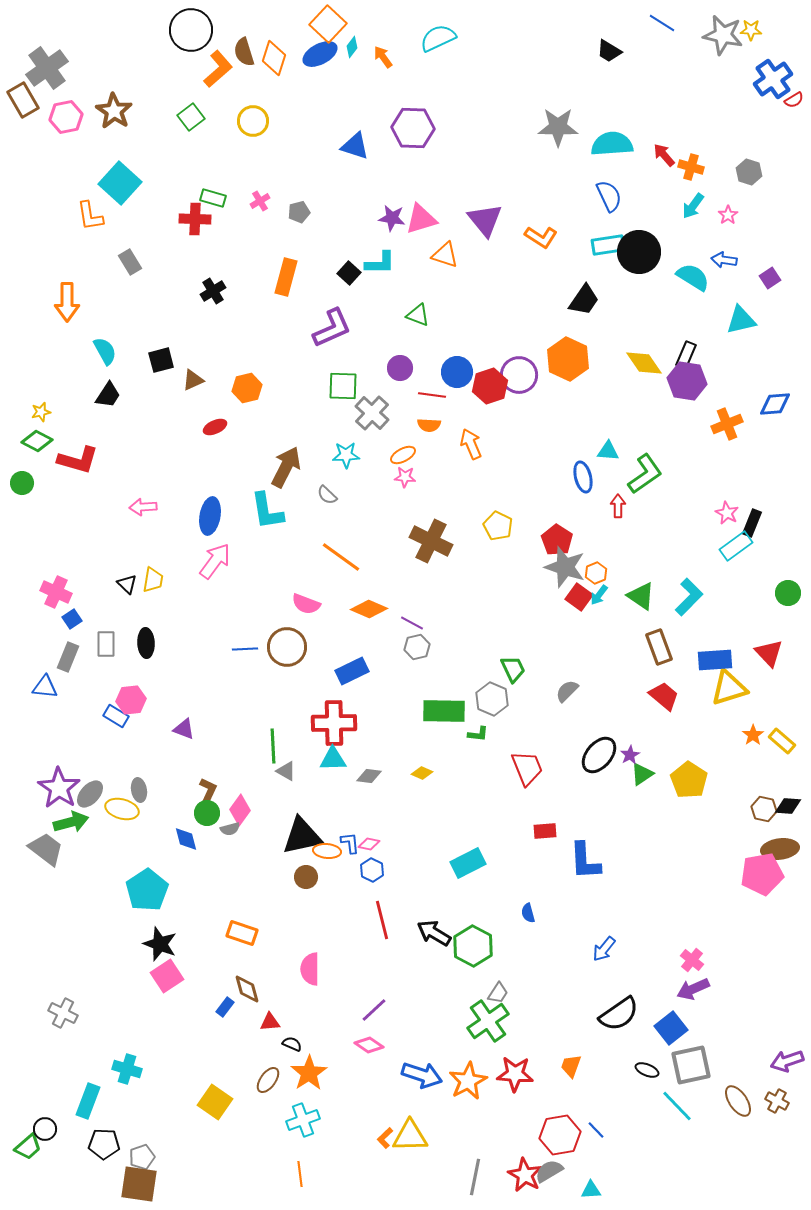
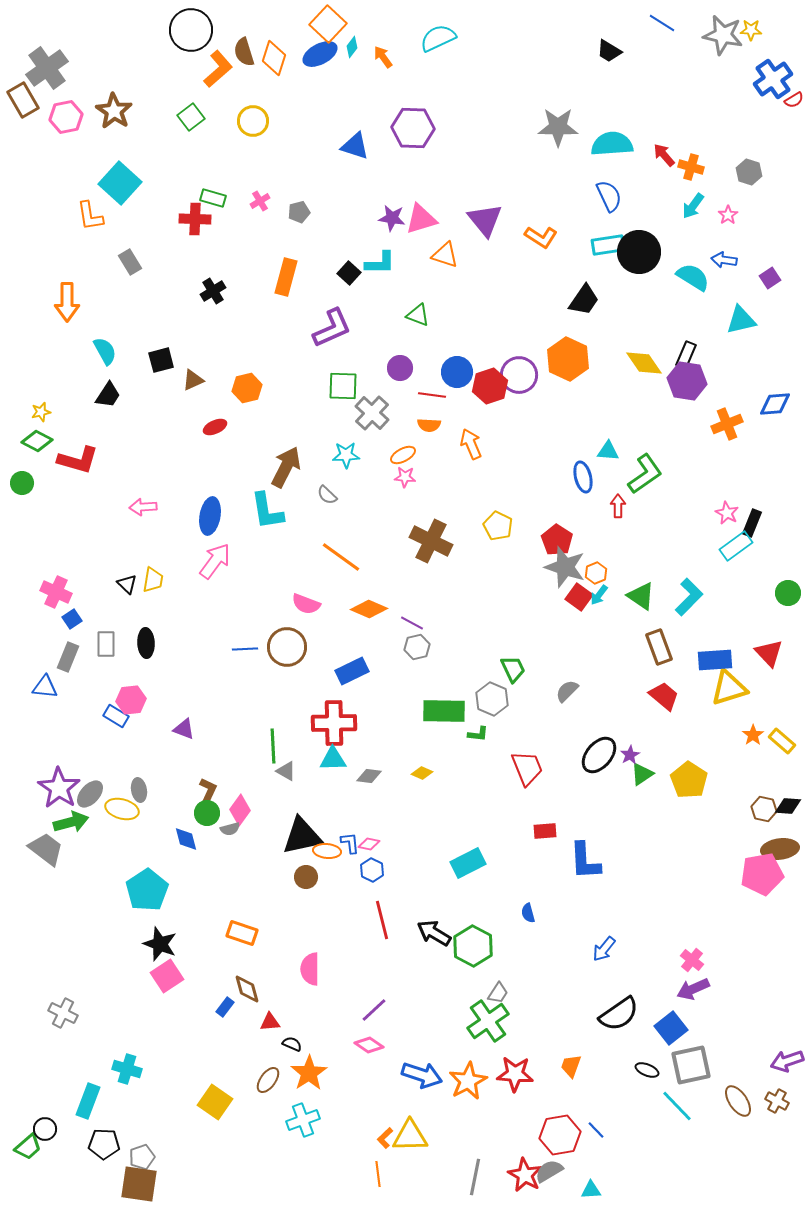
orange line at (300, 1174): moved 78 px right
